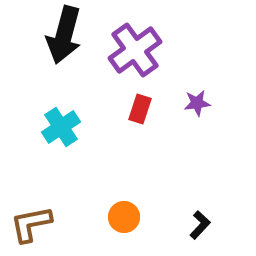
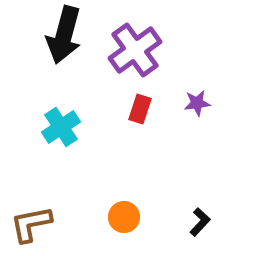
black L-shape: moved 3 px up
